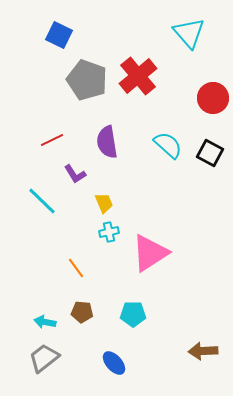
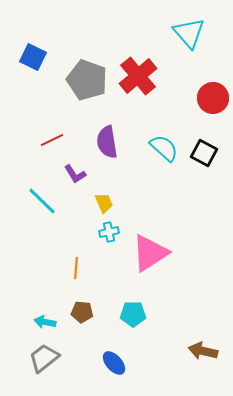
blue square: moved 26 px left, 22 px down
cyan semicircle: moved 4 px left, 3 px down
black square: moved 6 px left
orange line: rotated 40 degrees clockwise
brown arrow: rotated 16 degrees clockwise
